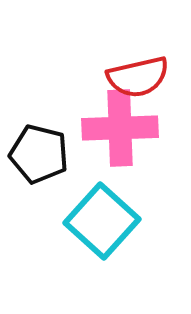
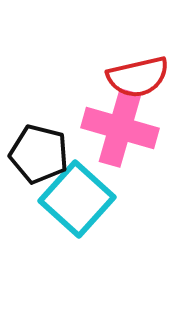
pink cross: rotated 18 degrees clockwise
cyan square: moved 25 px left, 22 px up
